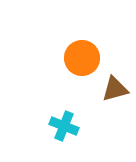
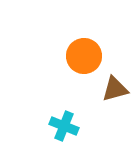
orange circle: moved 2 px right, 2 px up
